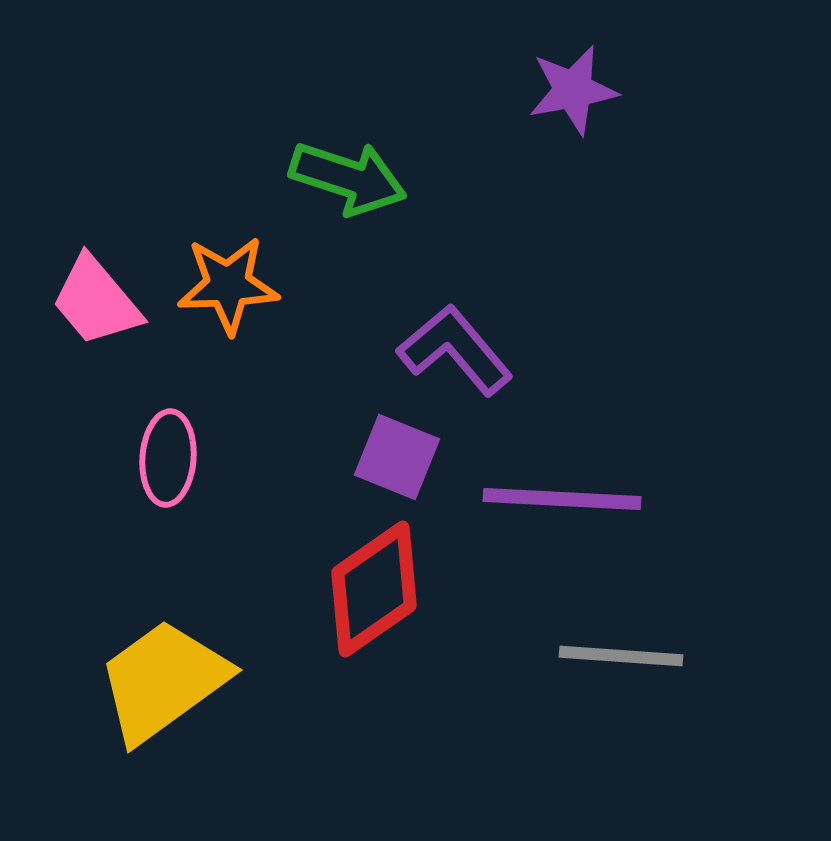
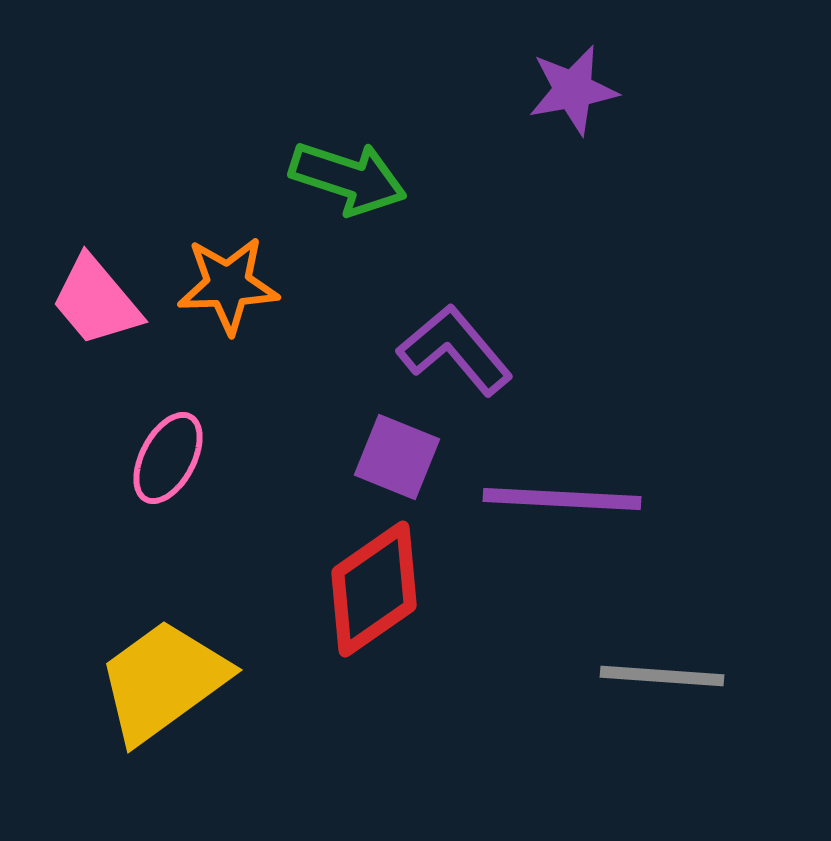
pink ellipse: rotated 24 degrees clockwise
gray line: moved 41 px right, 20 px down
